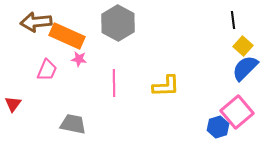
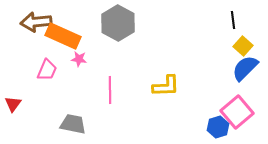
orange rectangle: moved 4 px left
pink line: moved 4 px left, 7 px down
